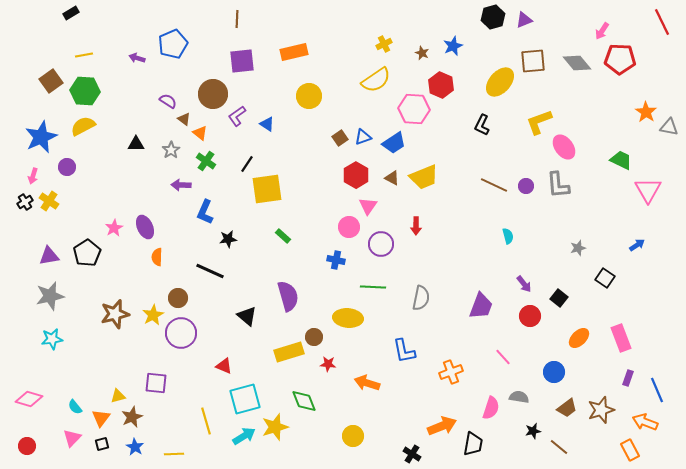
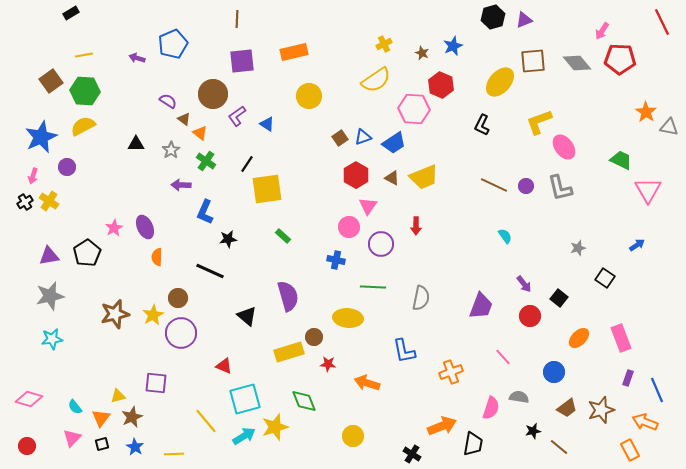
gray L-shape at (558, 185): moved 2 px right, 3 px down; rotated 8 degrees counterclockwise
cyan semicircle at (508, 236): moved 3 px left; rotated 21 degrees counterclockwise
yellow line at (206, 421): rotated 24 degrees counterclockwise
